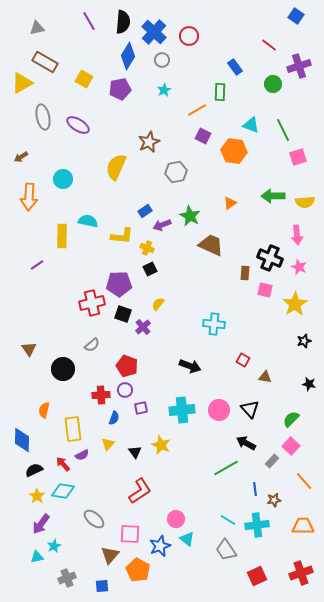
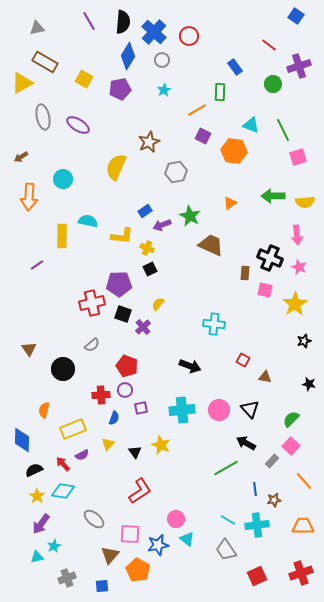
yellow rectangle at (73, 429): rotated 75 degrees clockwise
blue star at (160, 546): moved 2 px left, 1 px up; rotated 10 degrees clockwise
